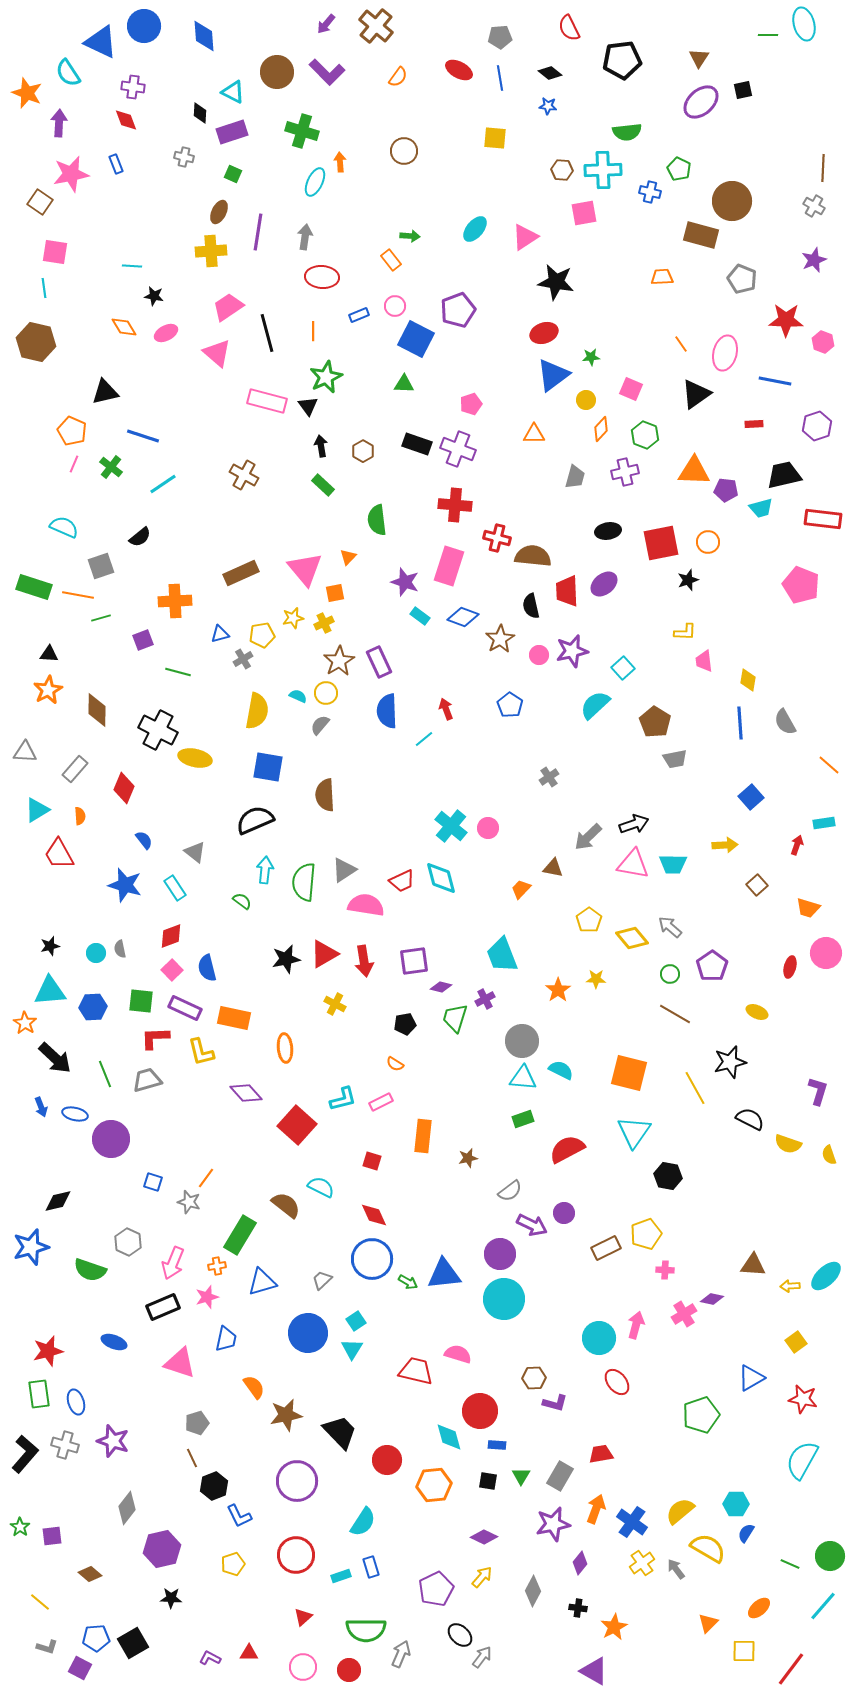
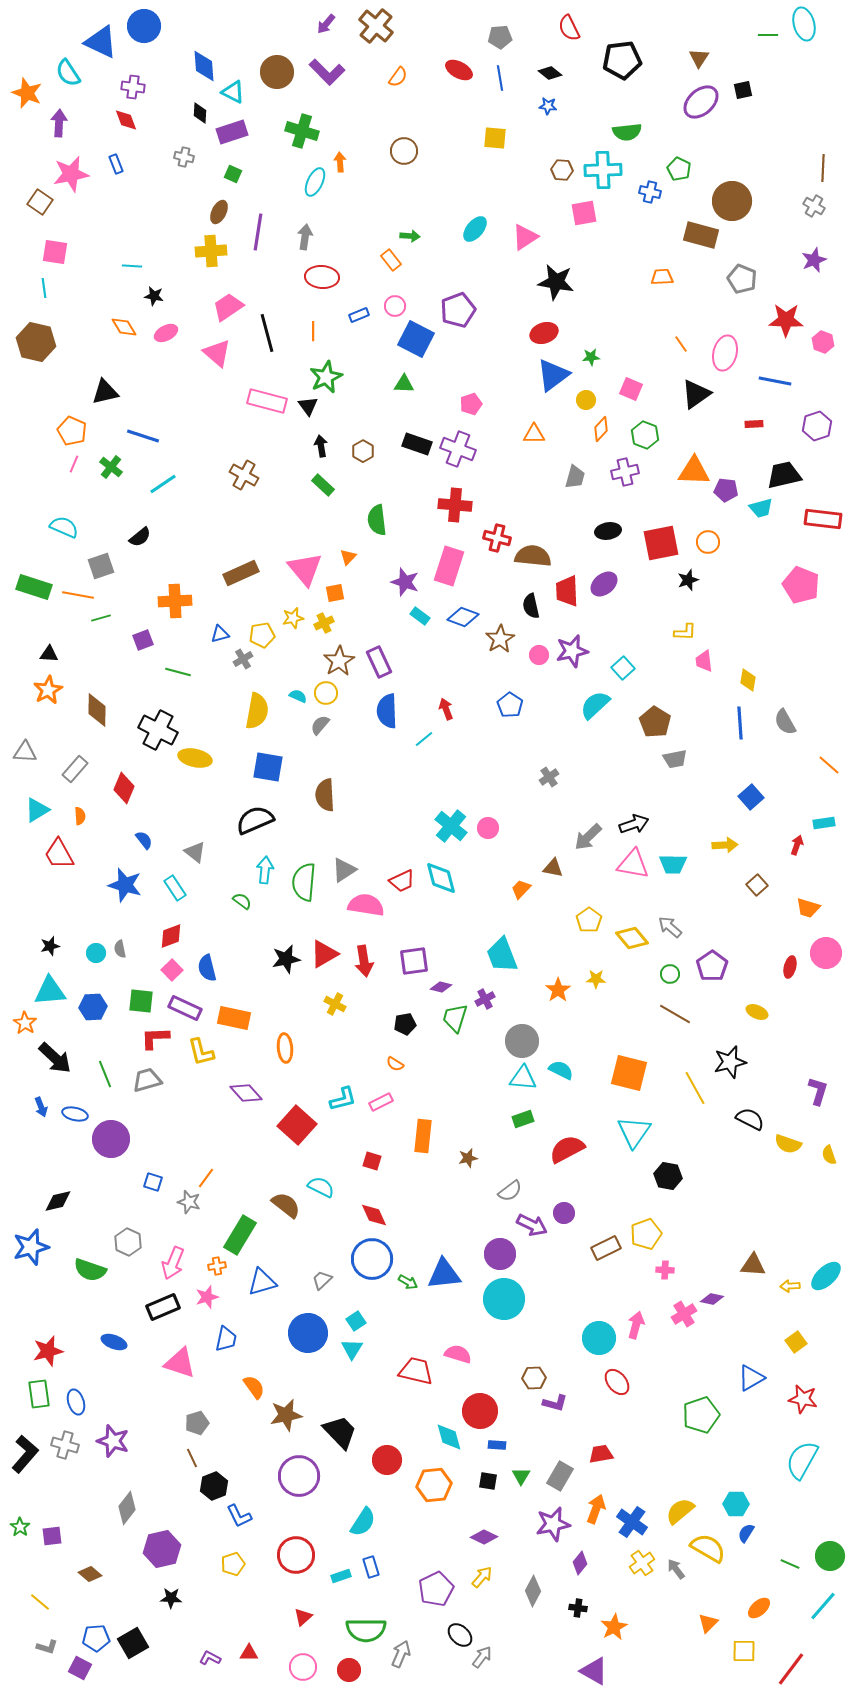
blue diamond at (204, 36): moved 30 px down
purple circle at (297, 1481): moved 2 px right, 5 px up
